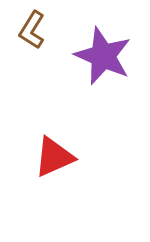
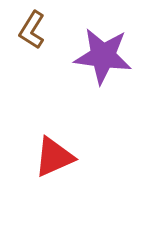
purple star: rotated 16 degrees counterclockwise
